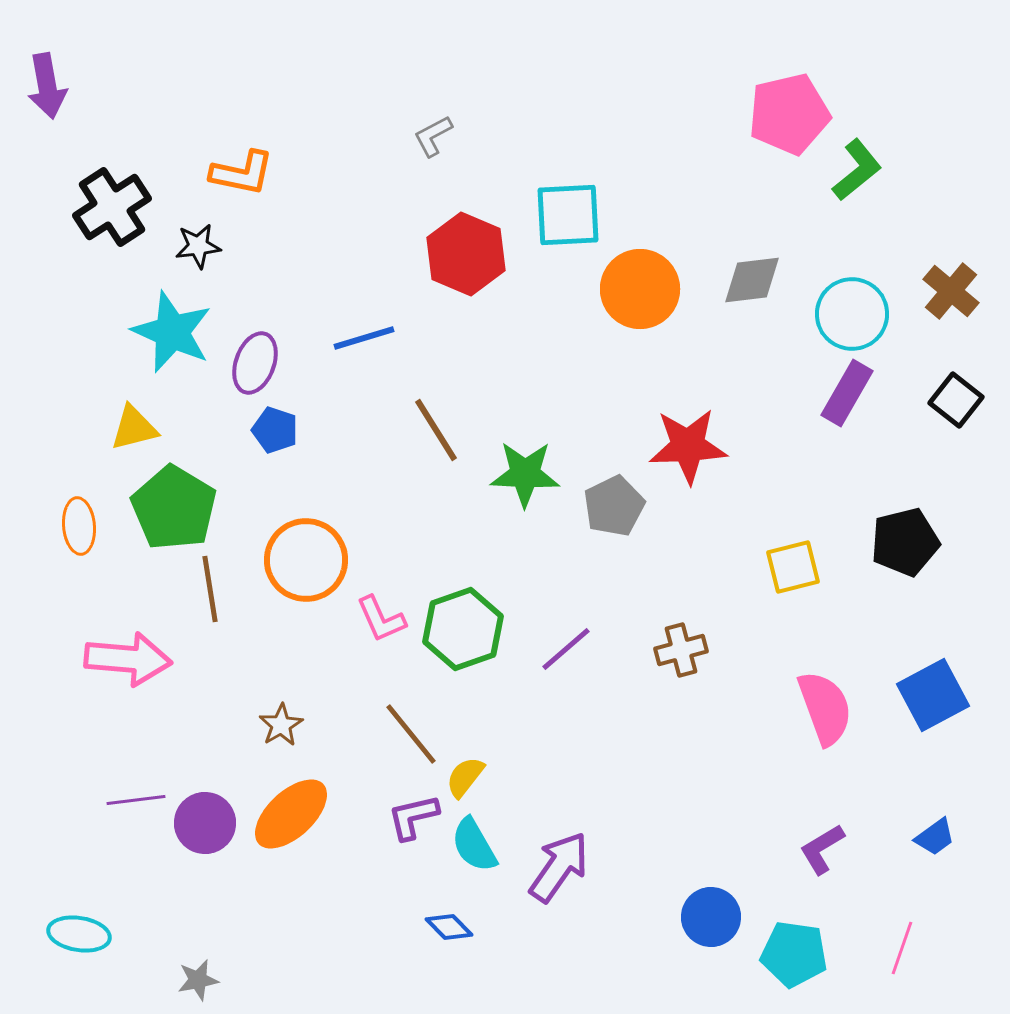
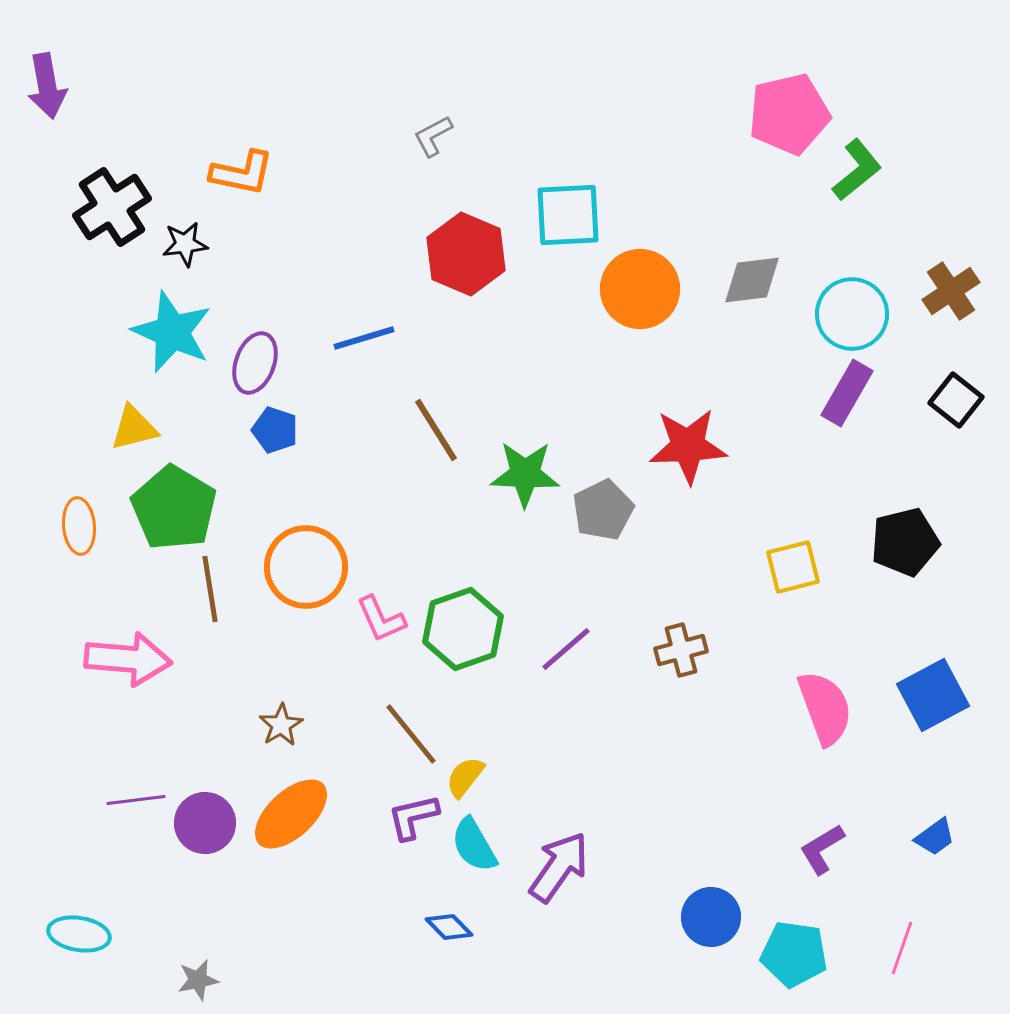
black star at (198, 246): moved 13 px left, 2 px up
brown cross at (951, 291): rotated 16 degrees clockwise
gray pentagon at (614, 506): moved 11 px left, 4 px down
orange circle at (306, 560): moved 7 px down
